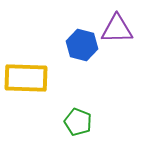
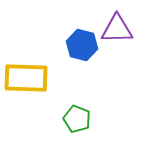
green pentagon: moved 1 px left, 3 px up
